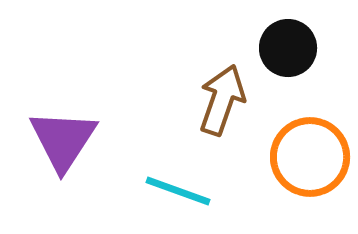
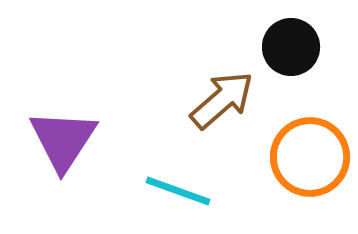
black circle: moved 3 px right, 1 px up
brown arrow: rotated 30 degrees clockwise
